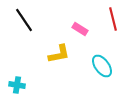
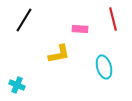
black line: rotated 65 degrees clockwise
pink rectangle: rotated 28 degrees counterclockwise
cyan ellipse: moved 2 px right, 1 px down; rotated 20 degrees clockwise
cyan cross: rotated 14 degrees clockwise
